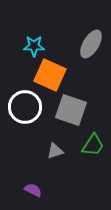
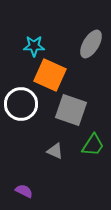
white circle: moved 4 px left, 3 px up
gray triangle: rotated 42 degrees clockwise
purple semicircle: moved 9 px left, 1 px down
